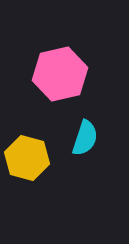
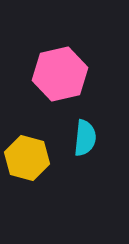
cyan semicircle: rotated 12 degrees counterclockwise
